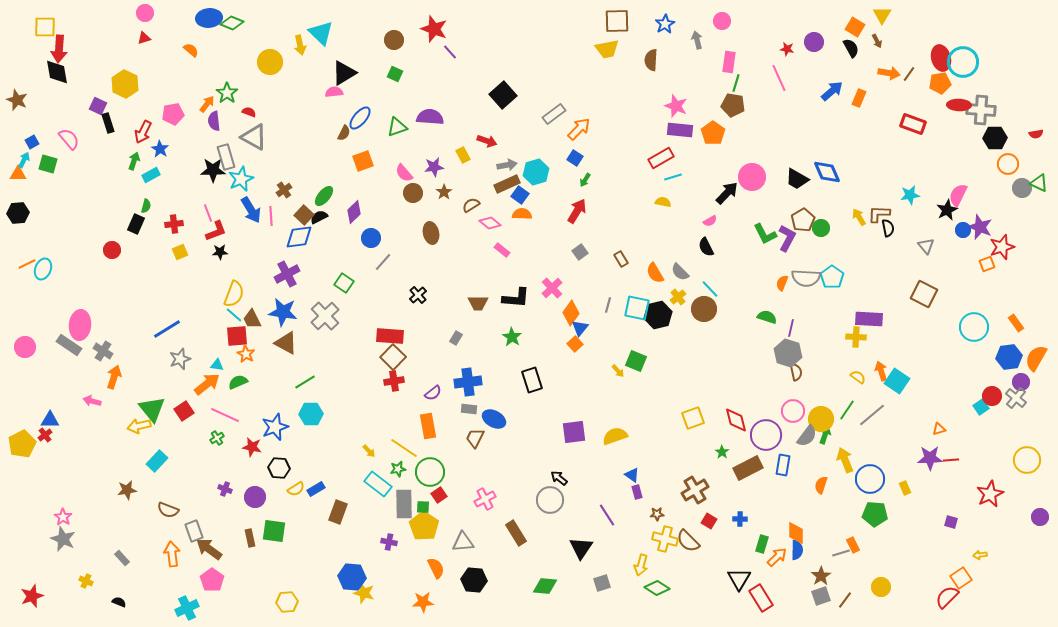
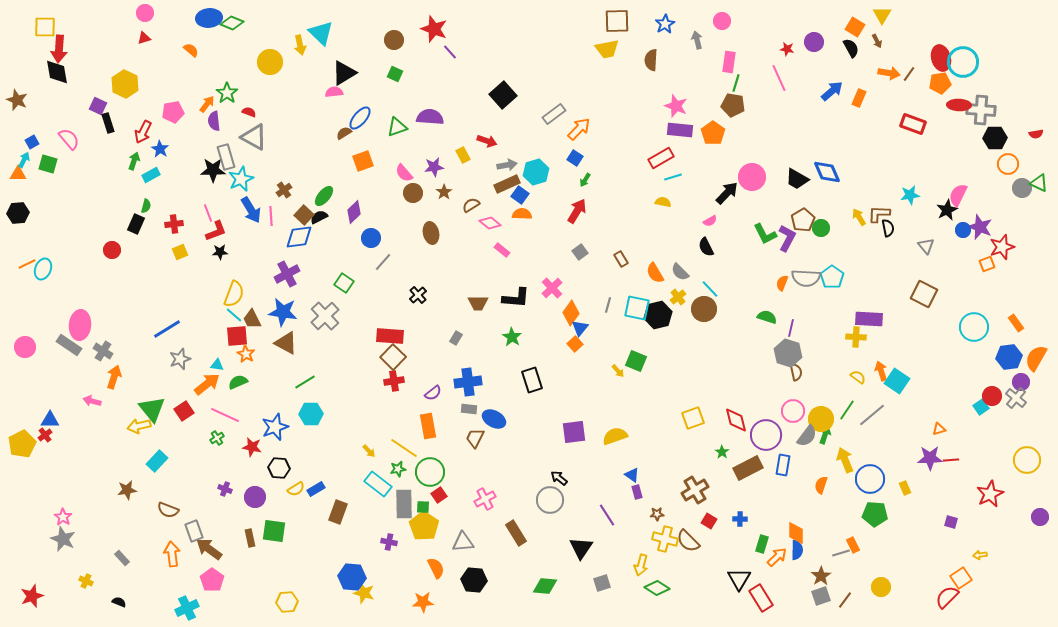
pink pentagon at (173, 114): moved 2 px up
brown semicircle at (344, 133): rotated 147 degrees counterclockwise
